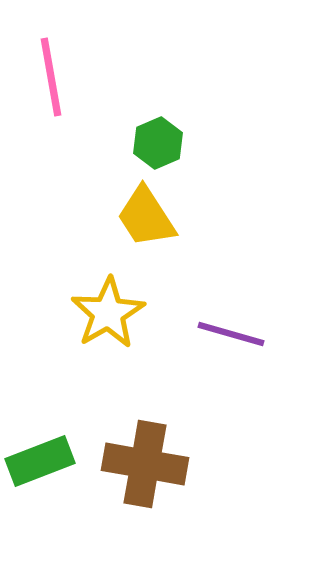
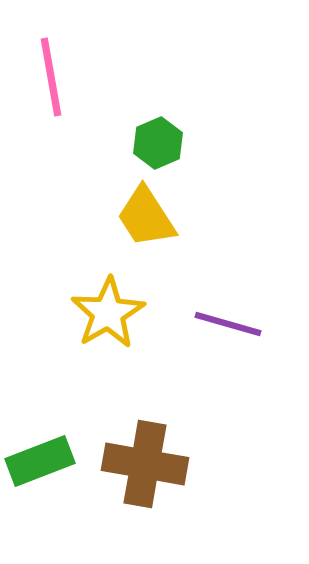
purple line: moved 3 px left, 10 px up
